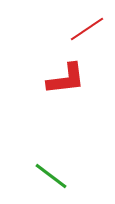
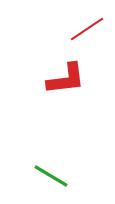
green line: rotated 6 degrees counterclockwise
